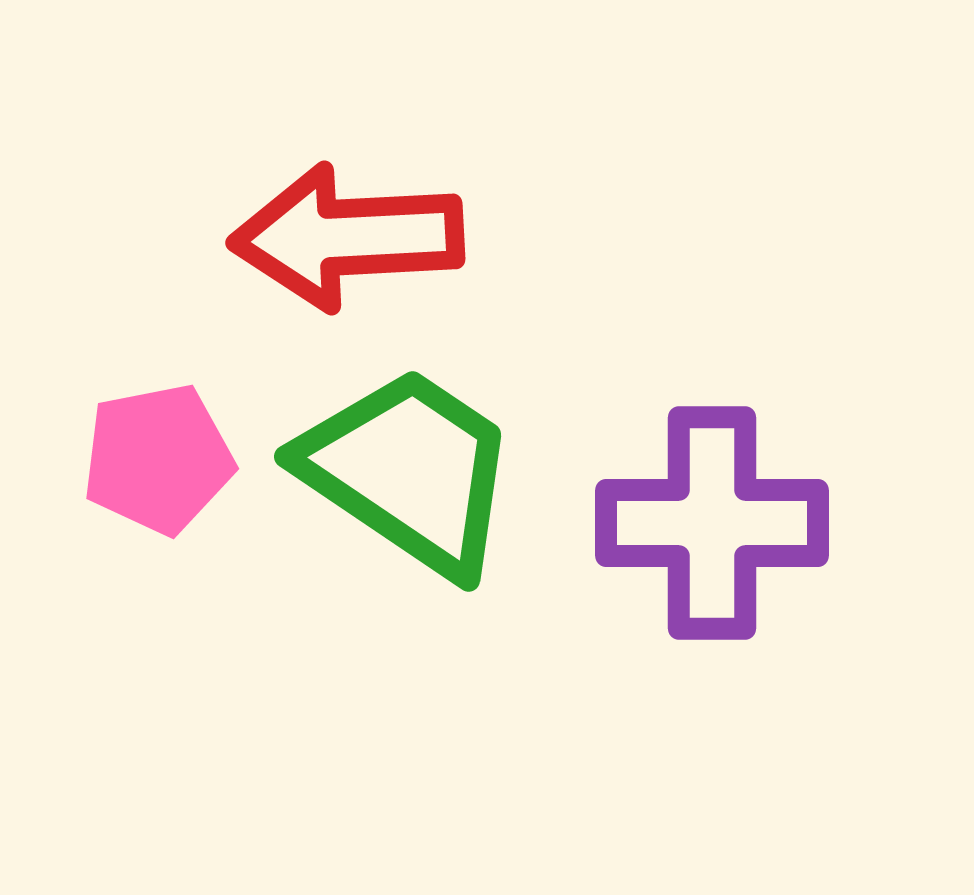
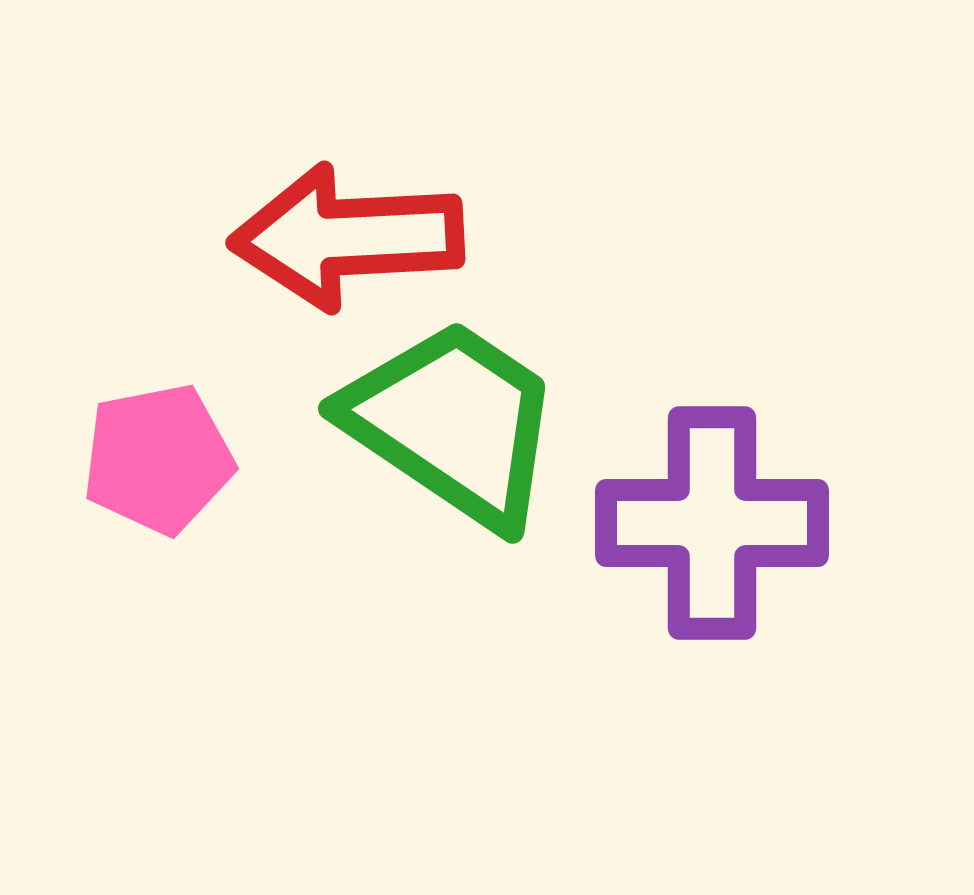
green trapezoid: moved 44 px right, 48 px up
